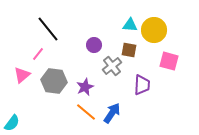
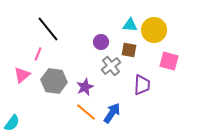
purple circle: moved 7 px right, 3 px up
pink line: rotated 16 degrees counterclockwise
gray cross: moved 1 px left
